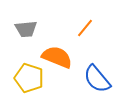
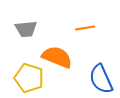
orange line: rotated 42 degrees clockwise
blue semicircle: moved 4 px right; rotated 16 degrees clockwise
